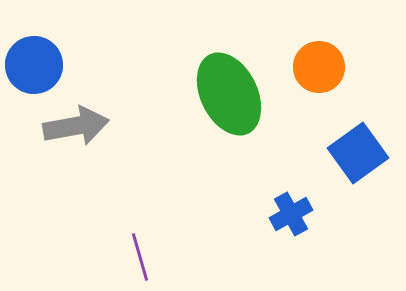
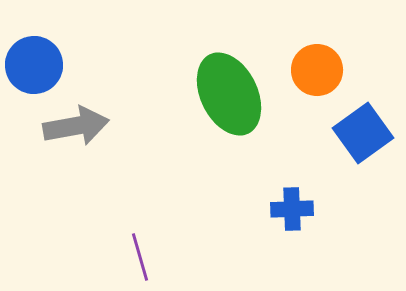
orange circle: moved 2 px left, 3 px down
blue square: moved 5 px right, 20 px up
blue cross: moved 1 px right, 5 px up; rotated 27 degrees clockwise
